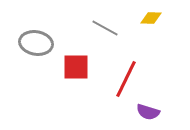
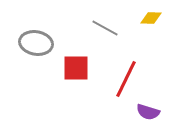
red square: moved 1 px down
